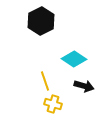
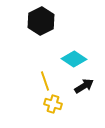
black arrow: rotated 48 degrees counterclockwise
